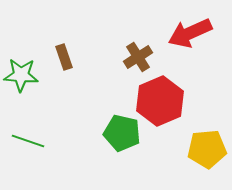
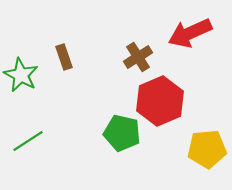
green star: rotated 24 degrees clockwise
green line: rotated 52 degrees counterclockwise
